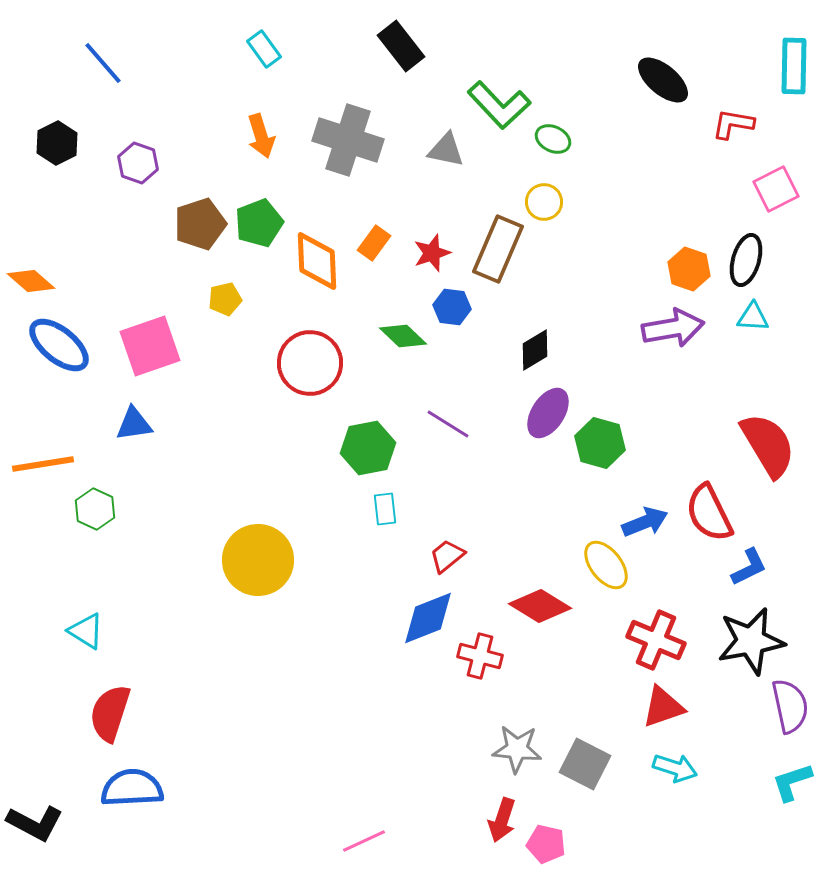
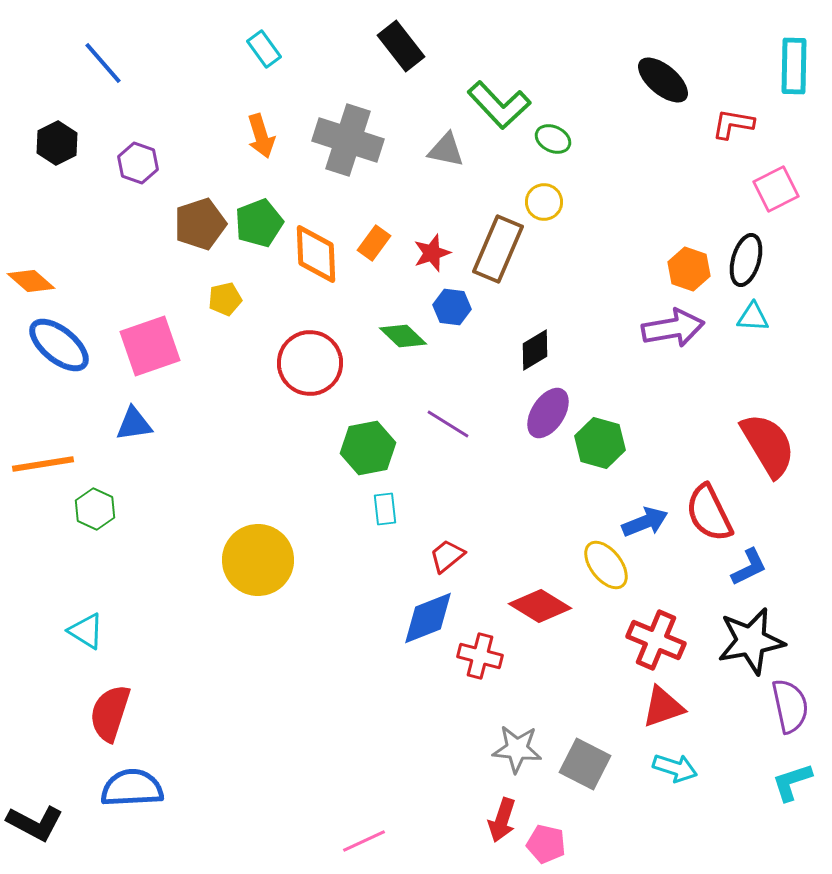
orange diamond at (317, 261): moved 1 px left, 7 px up
